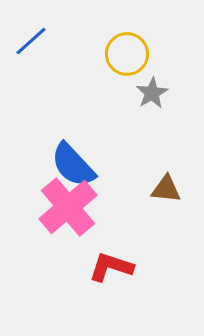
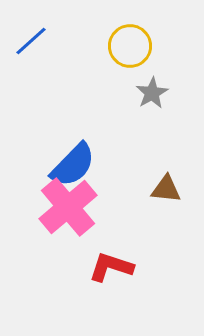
yellow circle: moved 3 px right, 8 px up
blue semicircle: rotated 93 degrees counterclockwise
